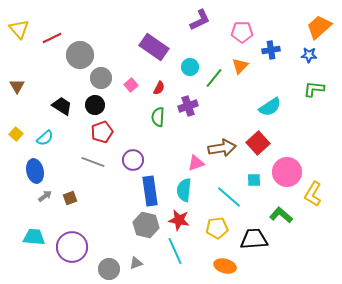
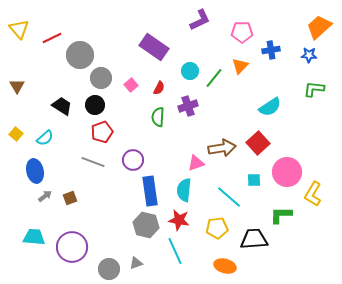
cyan circle at (190, 67): moved 4 px down
green L-shape at (281, 215): rotated 40 degrees counterclockwise
